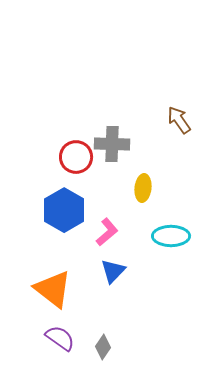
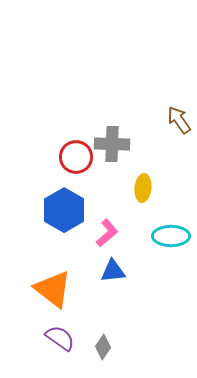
pink L-shape: moved 1 px down
blue triangle: rotated 40 degrees clockwise
